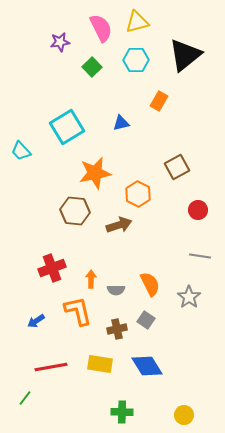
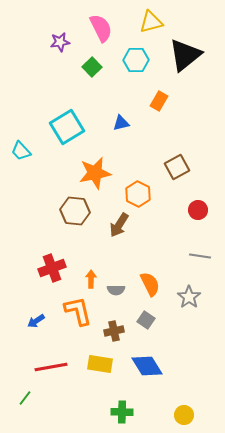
yellow triangle: moved 14 px right
brown arrow: rotated 140 degrees clockwise
brown cross: moved 3 px left, 2 px down
